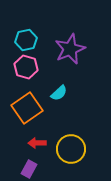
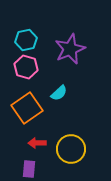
purple rectangle: rotated 24 degrees counterclockwise
